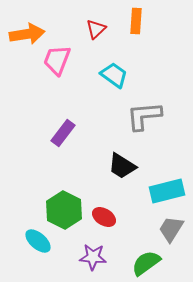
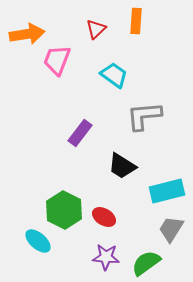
purple rectangle: moved 17 px right
purple star: moved 13 px right
